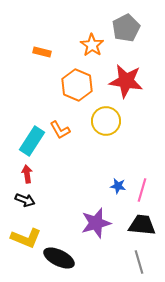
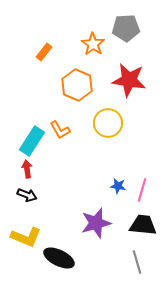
gray pentagon: rotated 24 degrees clockwise
orange star: moved 1 px right, 1 px up
orange rectangle: moved 2 px right; rotated 66 degrees counterclockwise
red star: moved 3 px right, 1 px up
yellow circle: moved 2 px right, 2 px down
red arrow: moved 5 px up
black arrow: moved 2 px right, 5 px up
black trapezoid: moved 1 px right
yellow L-shape: moved 1 px up
gray line: moved 2 px left
